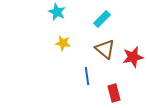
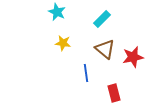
blue line: moved 1 px left, 3 px up
